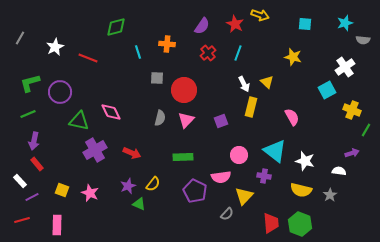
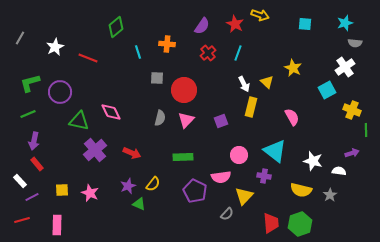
green diamond at (116, 27): rotated 25 degrees counterclockwise
gray semicircle at (363, 40): moved 8 px left, 3 px down
yellow star at (293, 57): moved 11 px down; rotated 12 degrees clockwise
green line at (366, 130): rotated 32 degrees counterclockwise
purple cross at (95, 150): rotated 10 degrees counterclockwise
white star at (305, 161): moved 8 px right
yellow square at (62, 190): rotated 24 degrees counterclockwise
green hexagon at (300, 224): rotated 20 degrees clockwise
